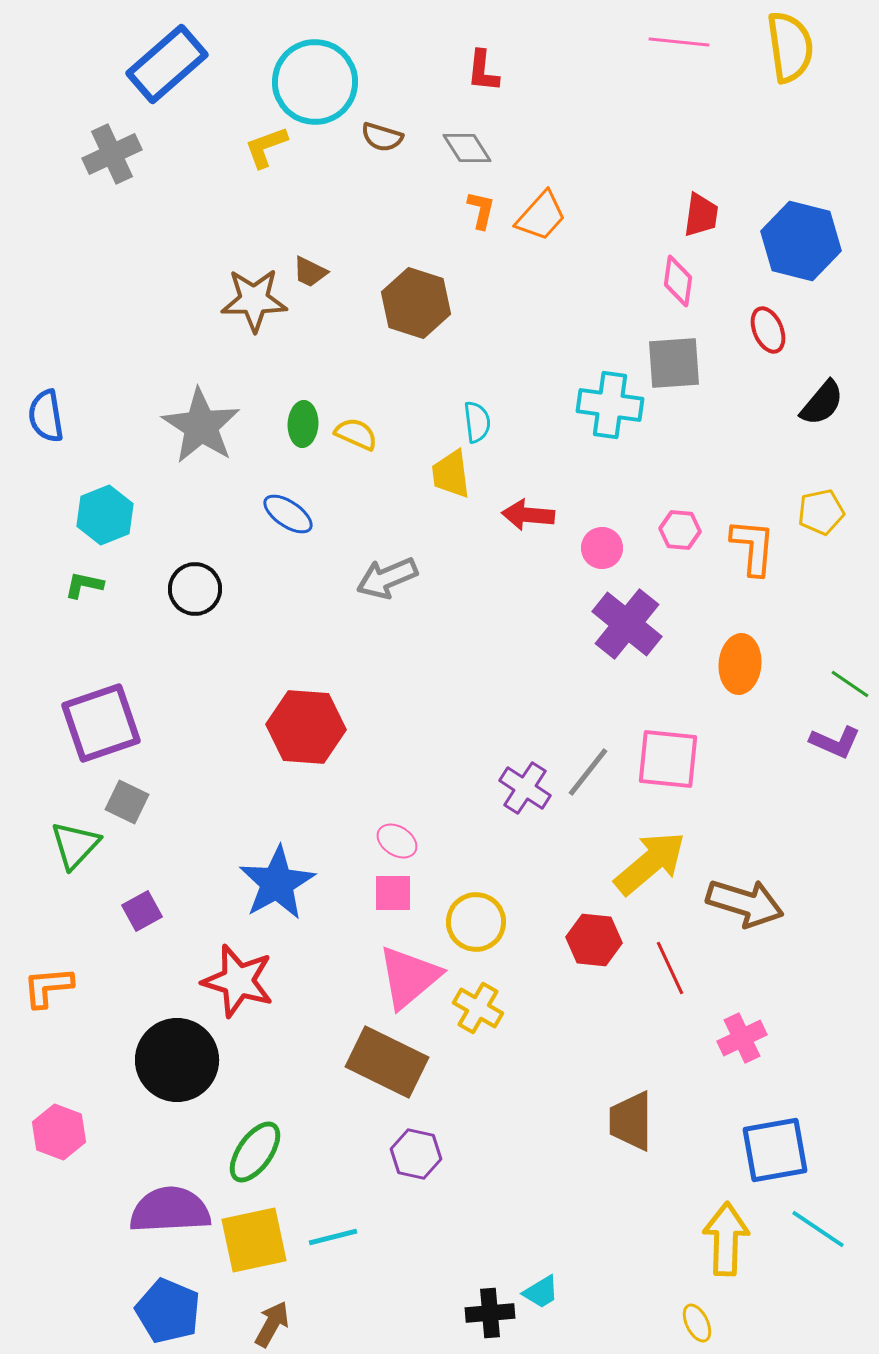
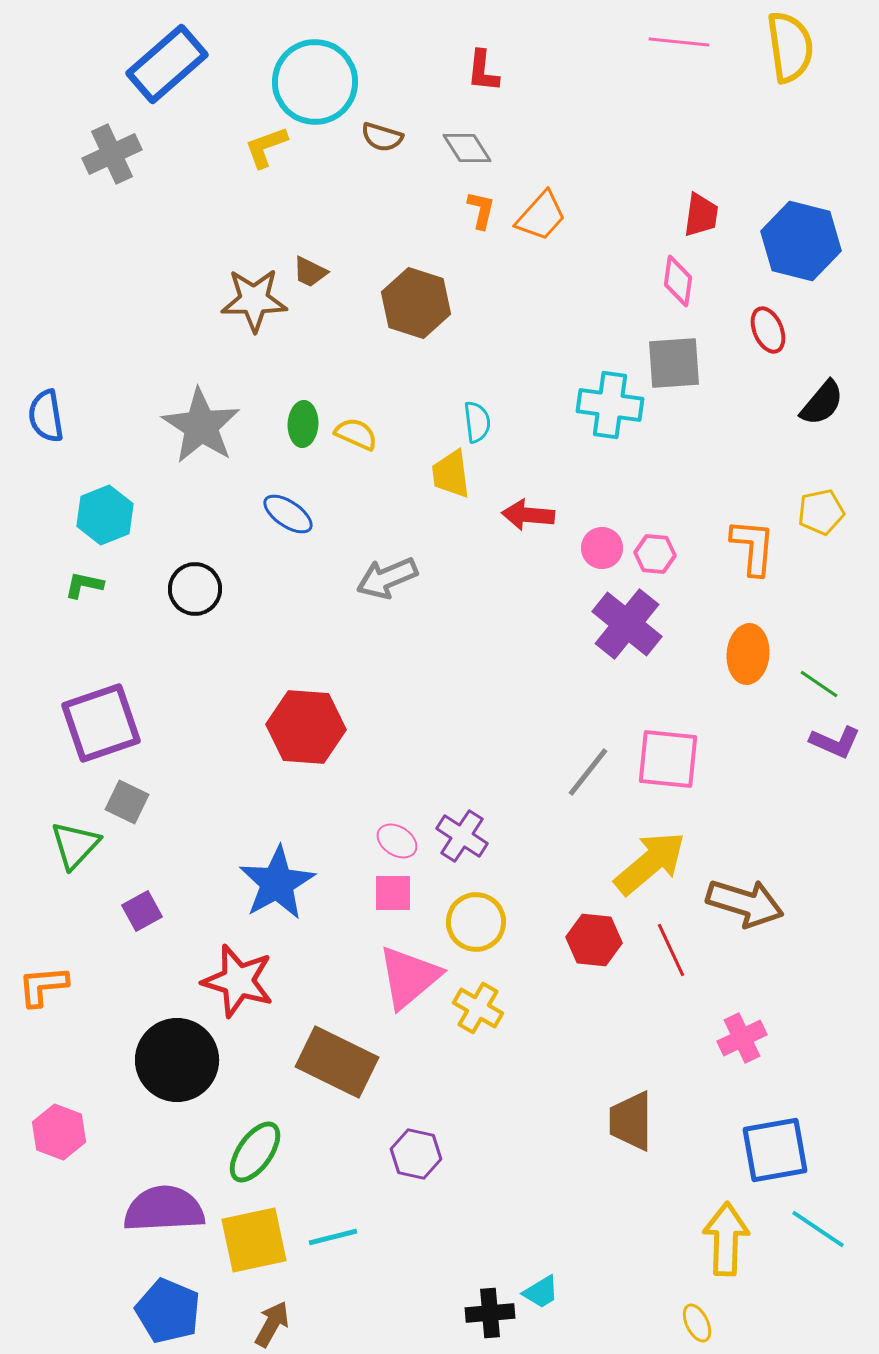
pink hexagon at (680, 530): moved 25 px left, 24 px down
orange ellipse at (740, 664): moved 8 px right, 10 px up
green line at (850, 684): moved 31 px left
purple cross at (525, 788): moved 63 px left, 48 px down
red line at (670, 968): moved 1 px right, 18 px up
orange L-shape at (48, 987): moved 5 px left, 1 px up
brown rectangle at (387, 1062): moved 50 px left
purple semicircle at (170, 1210): moved 6 px left, 1 px up
